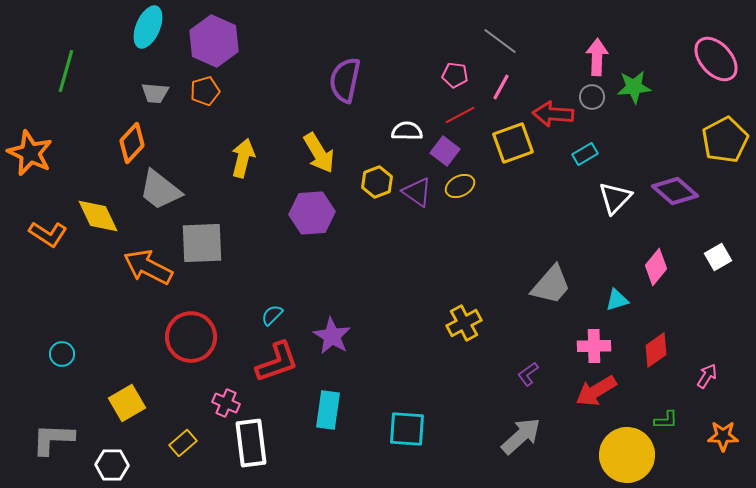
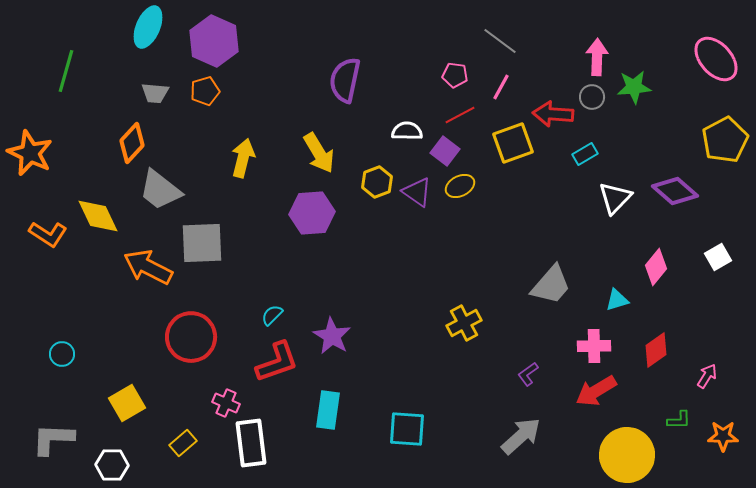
green L-shape at (666, 420): moved 13 px right
